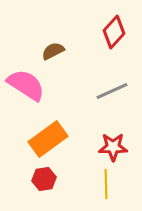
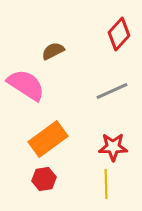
red diamond: moved 5 px right, 2 px down
